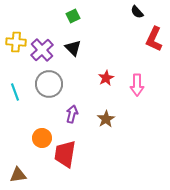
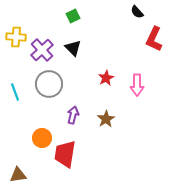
yellow cross: moved 5 px up
purple arrow: moved 1 px right, 1 px down
